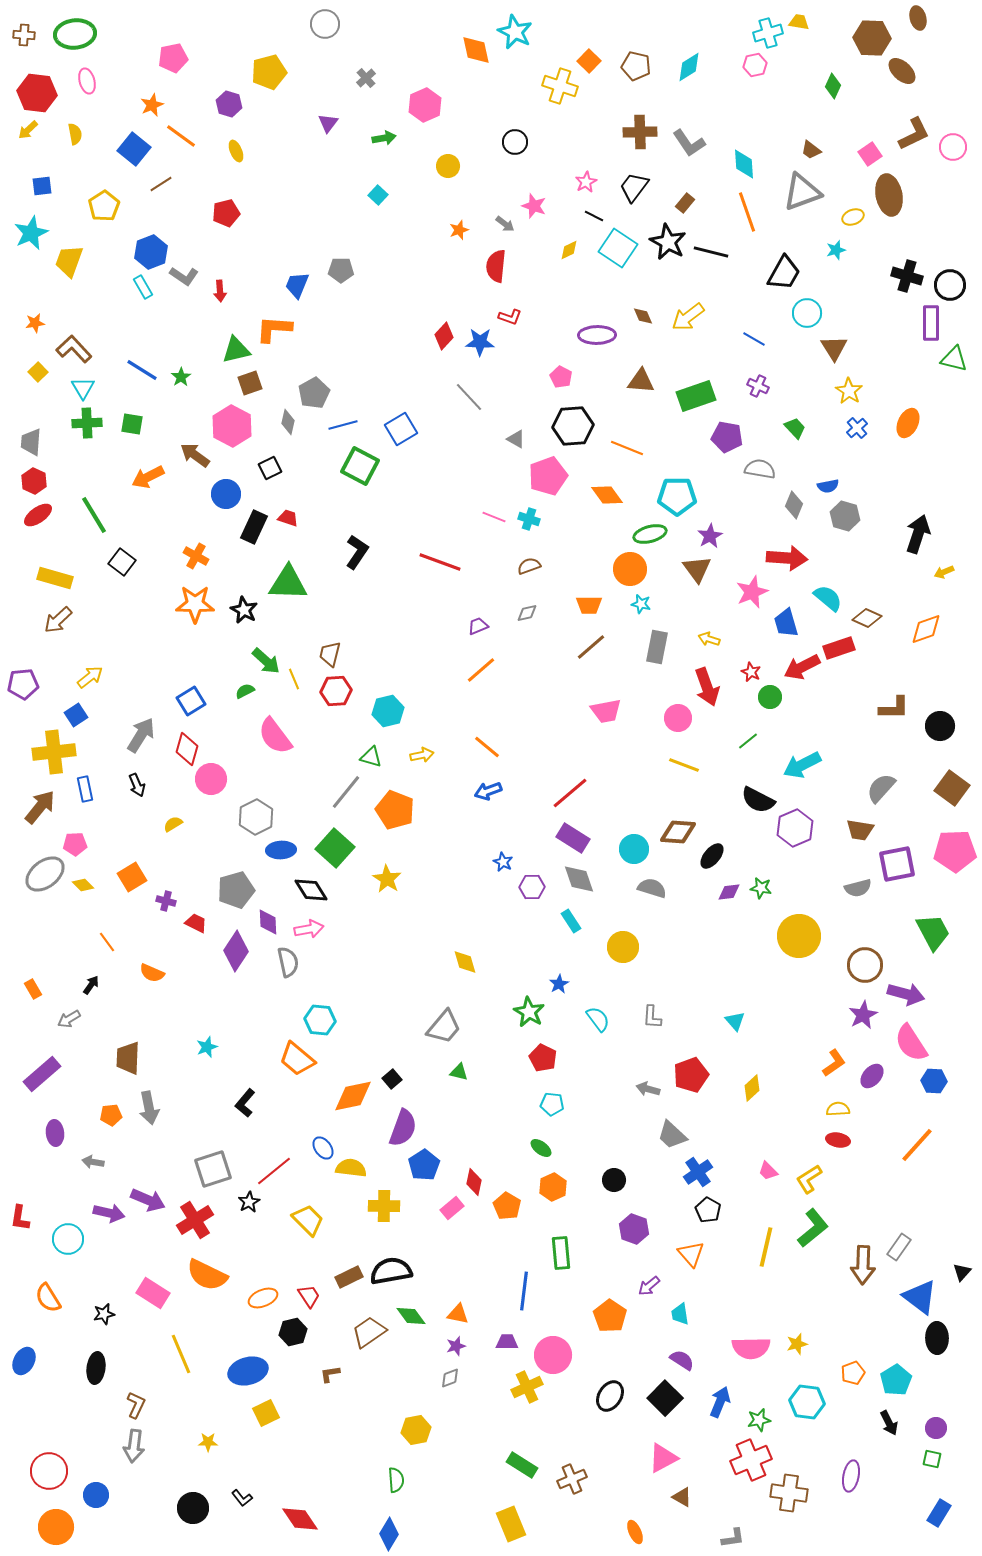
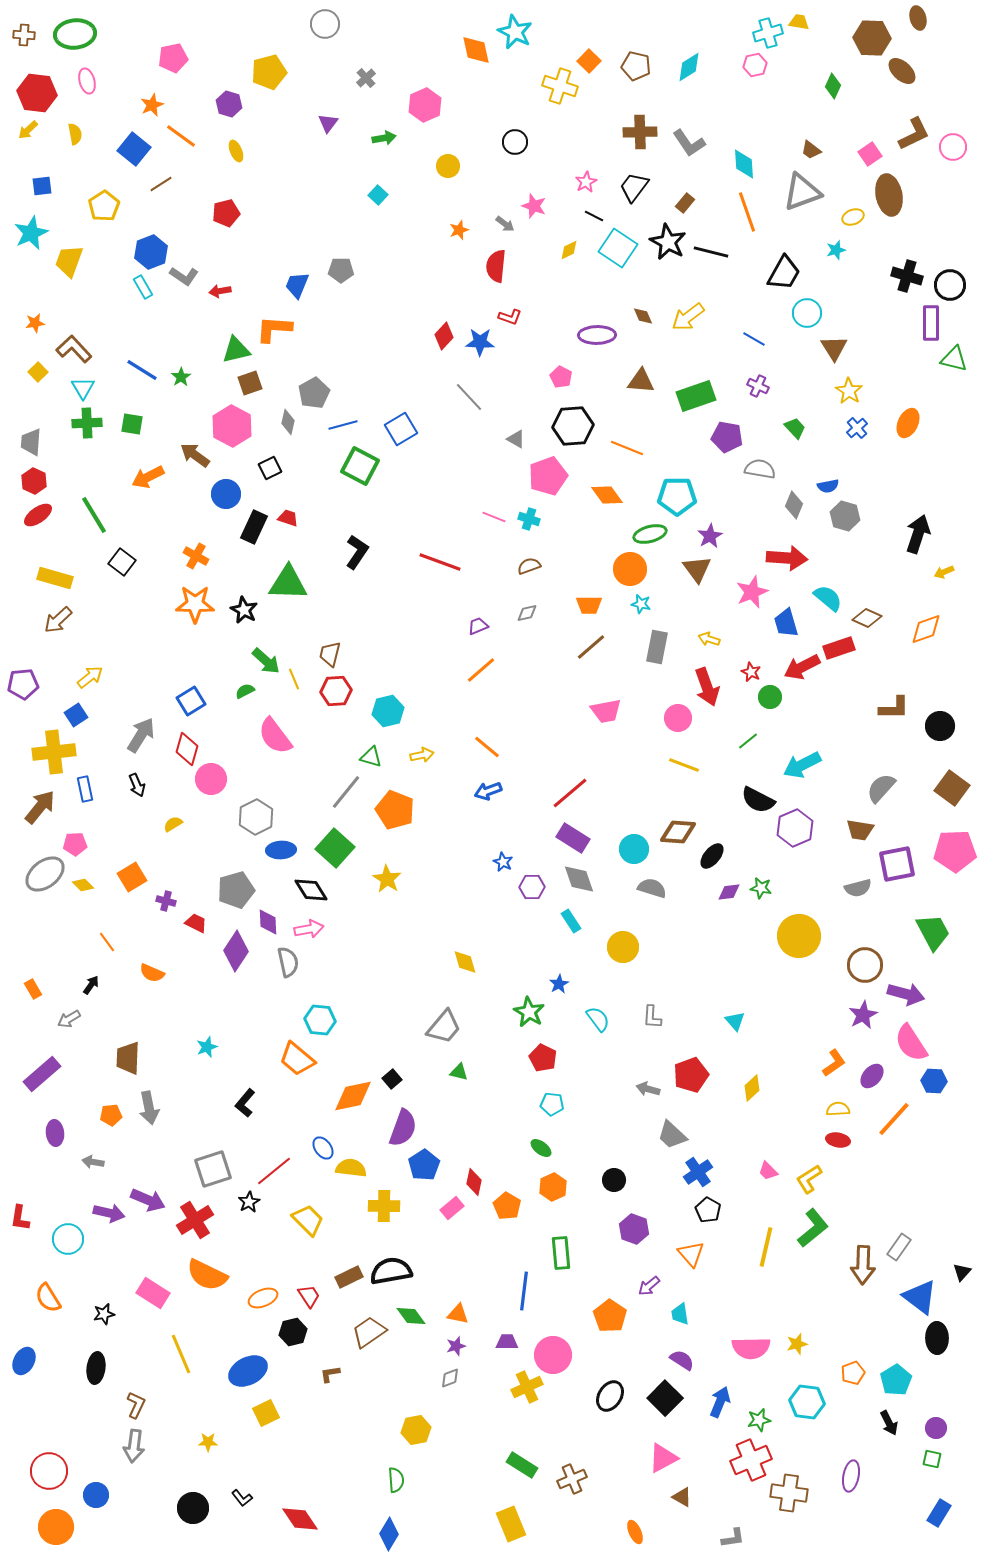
red arrow at (220, 291): rotated 85 degrees clockwise
orange line at (917, 1145): moved 23 px left, 26 px up
blue ellipse at (248, 1371): rotated 12 degrees counterclockwise
